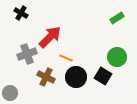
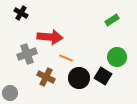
green rectangle: moved 5 px left, 2 px down
red arrow: rotated 50 degrees clockwise
black circle: moved 3 px right, 1 px down
